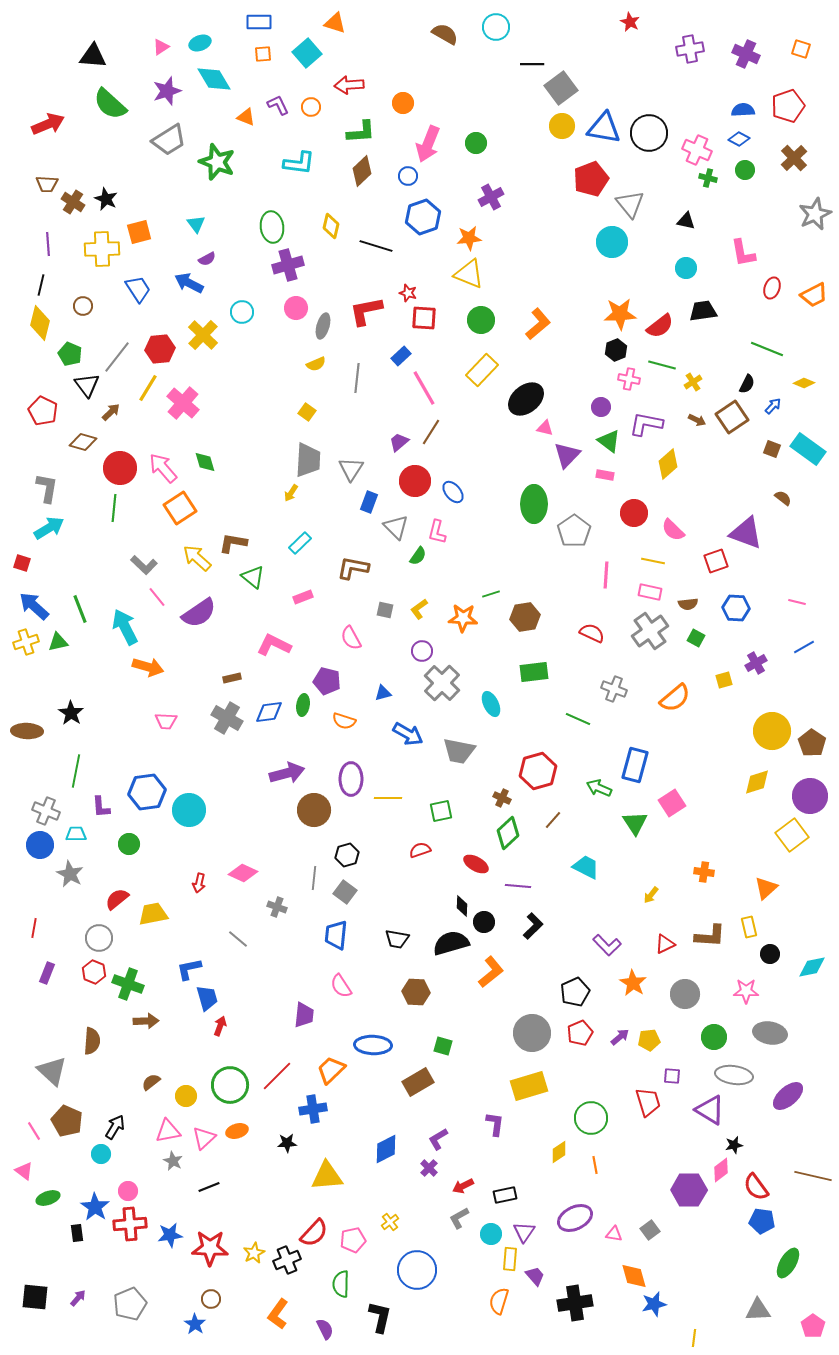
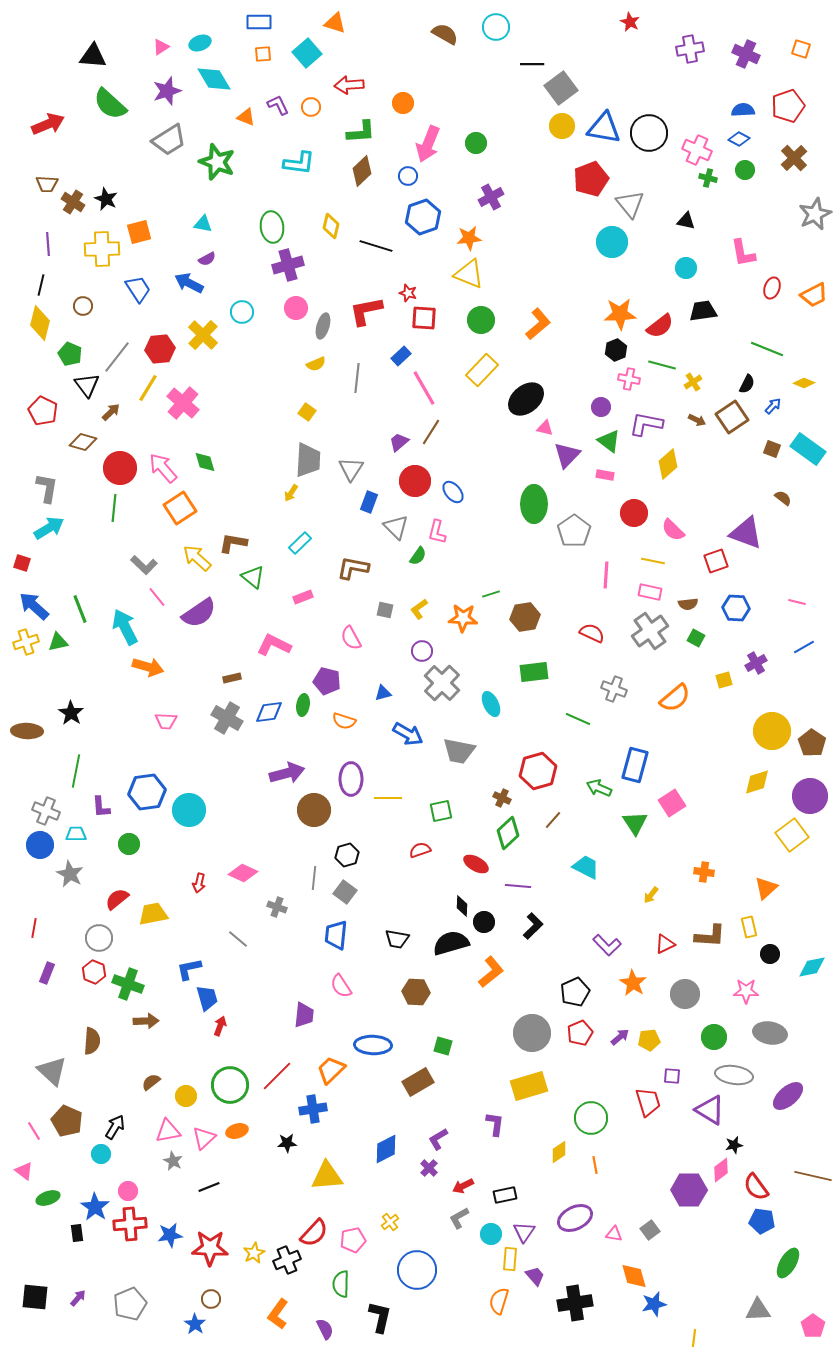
cyan triangle at (196, 224): moved 7 px right; rotated 42 degrees counterclockwise
